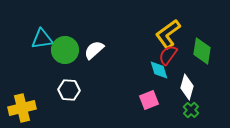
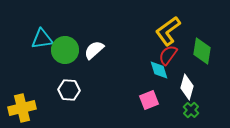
yellow L-shape: moved 3 px up
